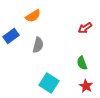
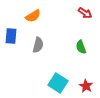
red arrow: moved 15 px up; rotated 112 degrees counterclockwise
blue rectangle: rotated 49 degrees counterclockwise
green semicircle: moved 1 px left, 16 px up
cyan square: moved 9 px right
